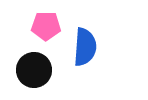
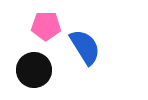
blue semicircle: rotated 36 degrees counterclockwise
